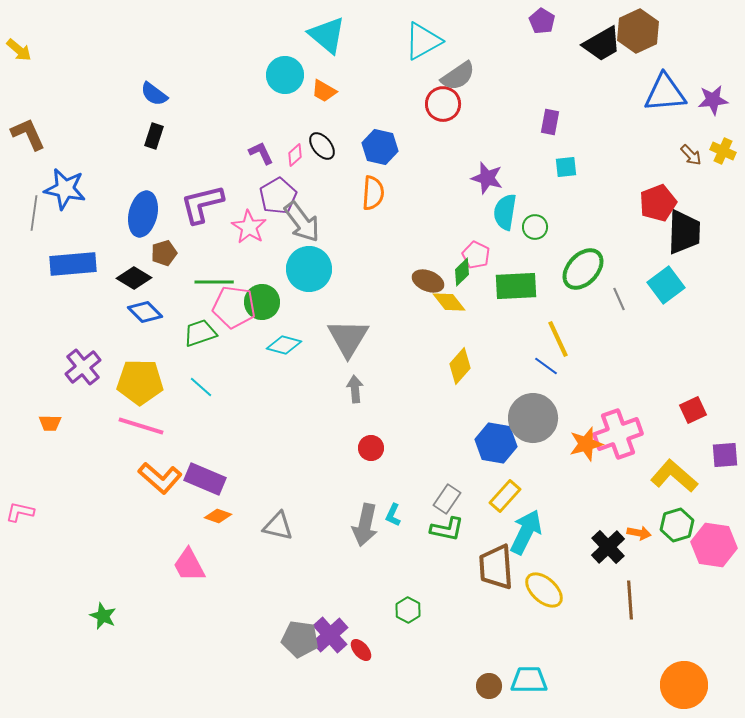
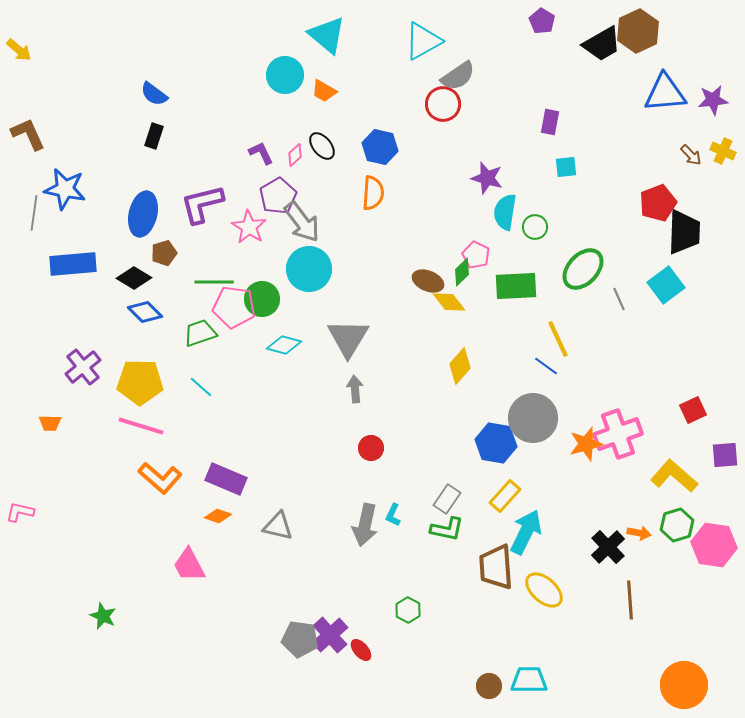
green circle at (262, 302): moved 3 px up
purple rectangle at (205, 479): moved 21 px right
